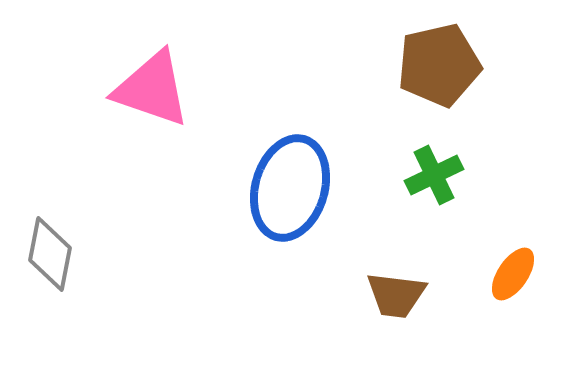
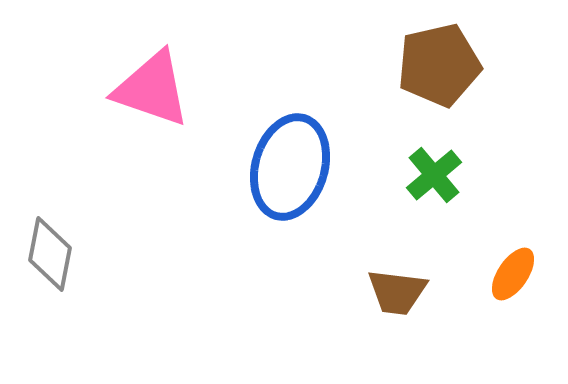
green cross: rotated 14 degrees counterclockwise
blue ellipse: moved 21 px up
brown trapezoid: moved 1 px right, 3 px up
